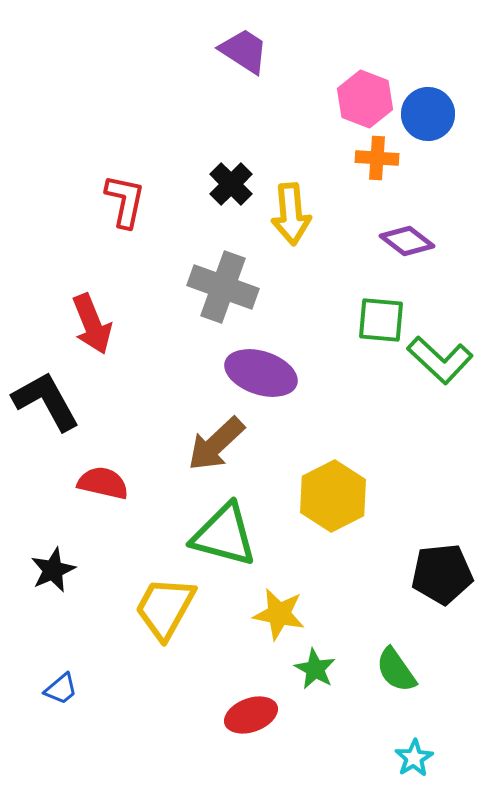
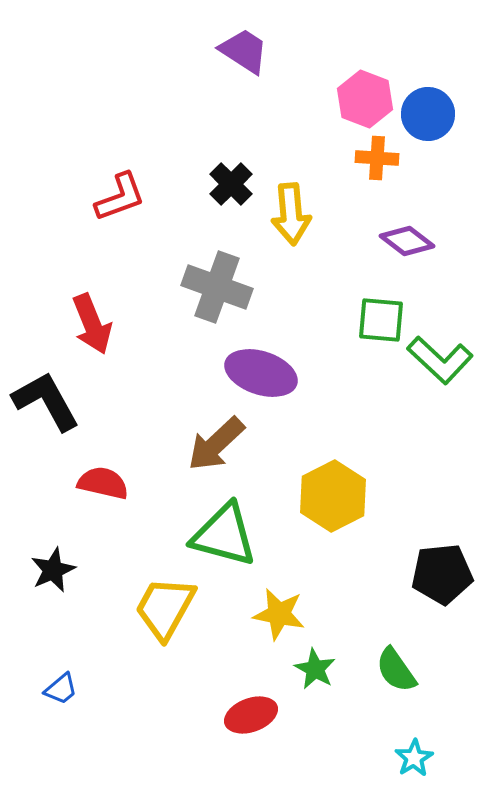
red L-shape: moved 5 px left, 4 px up; rotated 58 degrees clockwise
gray cross: moved 6 px left
